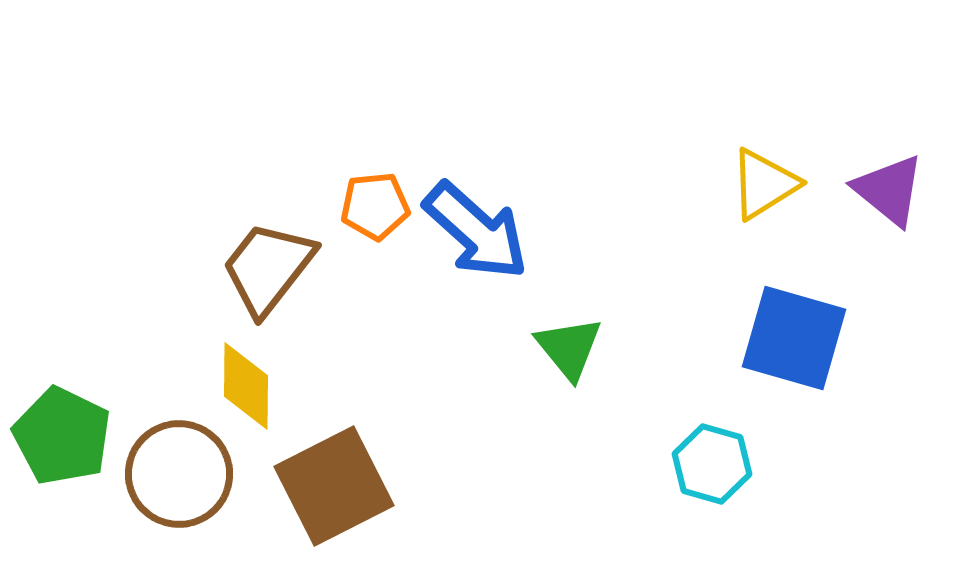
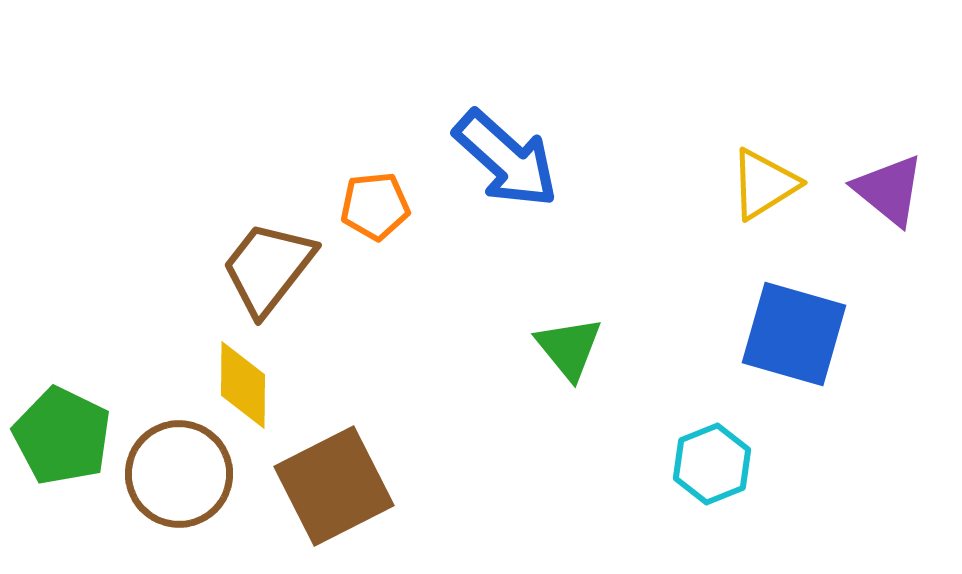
blue arrow: moved 30 px right, 72 px up
blue square: moved 4 px up
yellow diamond: moved 3 px left, 1 px up
cyan hexagon: rotated 22 degrees clockwise
